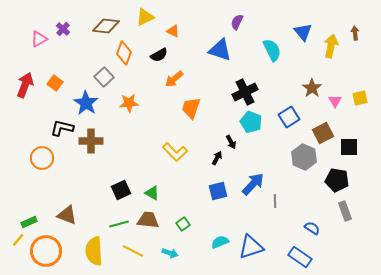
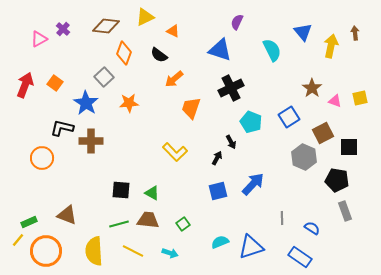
black semicircle at (159, 55): rotated 66 degrees clockwise
black cross at (245, 92): moved 14 px left, 4 px up
pink triangle at (335, 101): rotated 40 degrees counterclockwise
black square at (121, 190): rotated 30 degrees clockwise
gray line at (275, 201): moved 7 px right, 17 px down
